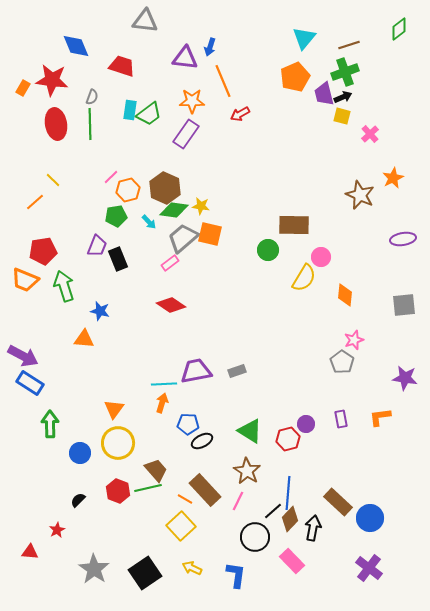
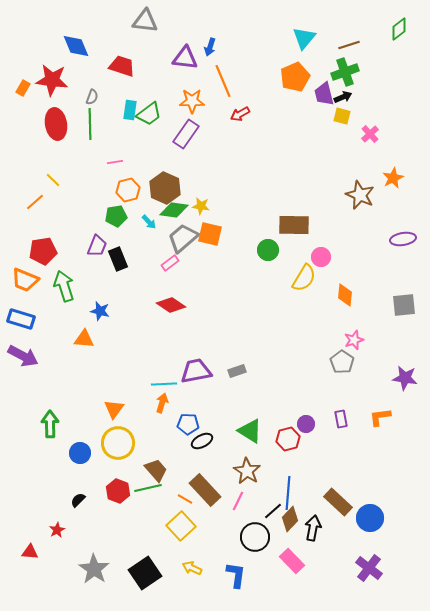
pink line at (111, 177): moved 4 px right, 15 px up; rotated 35 degrees clockwise
blue rectangle at (30, 383): moved 9 px left, 64 px up; rotated 16 degrees counterclockwise
